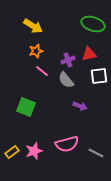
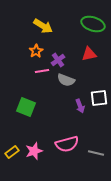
yellow arrow: moved 10 px right
orange star: rotated 16 degrees counterclockwise
purple cross: moved 10 px left; rotated 16 degrees counterclockwise
pink line: rotated 48 degrees counterclockwise
white square: moved 22 px down
gray semicircle: rotated 30 degrees counterclockwise
purple arrow: rotated 48 degrees clockwise
gray line: rotated 14 degrees counterclockwise
